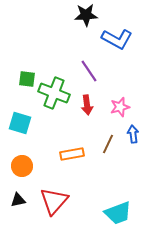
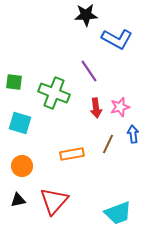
green square: moved 13 px left, 3 px down
red arrow: moved 9 px right, 3 px down
